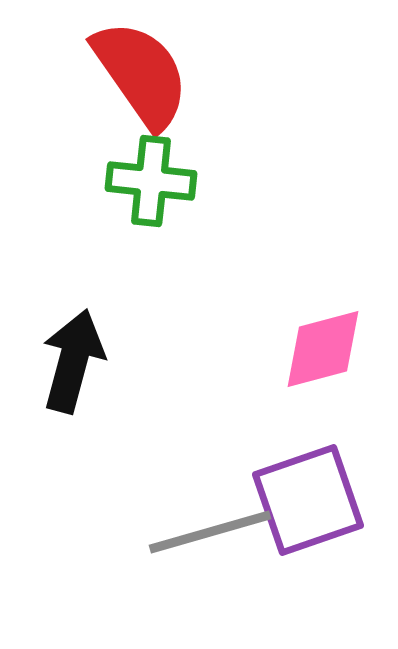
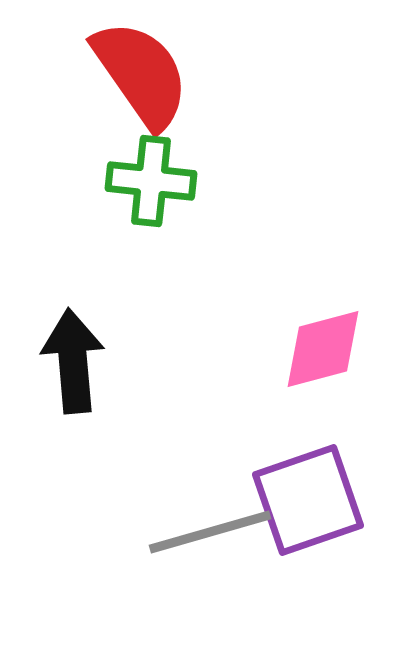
black arrow: rotated 20 degrees counterclockwise
